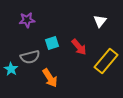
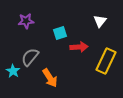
purple star: moved 1 px left, 1 px down
cyan square: moved 8 px right, 10 px up
red arrow: rotated 54 degrees counterclockwise
gray semicircle: rotated 144 degrees clockwise
yellow rectangle: rotated 15 degrees counterclockwise
cyan star: moved 2 px right, 2 px down
